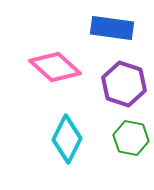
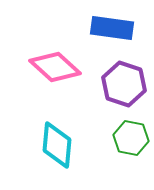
cyan diamond: moved 10 px left, 6 px down; rotated 21 degrees counterclockwise
